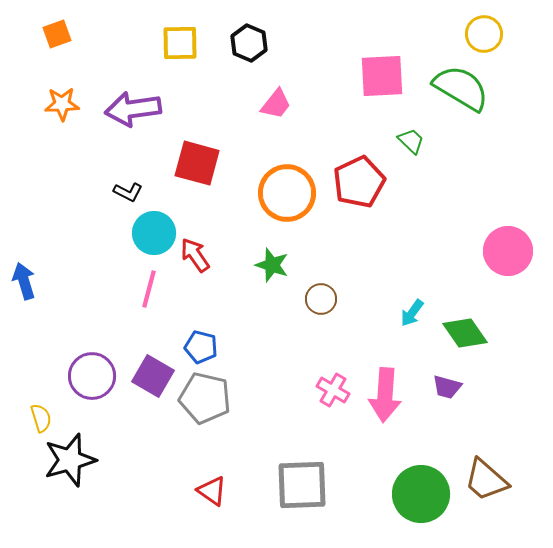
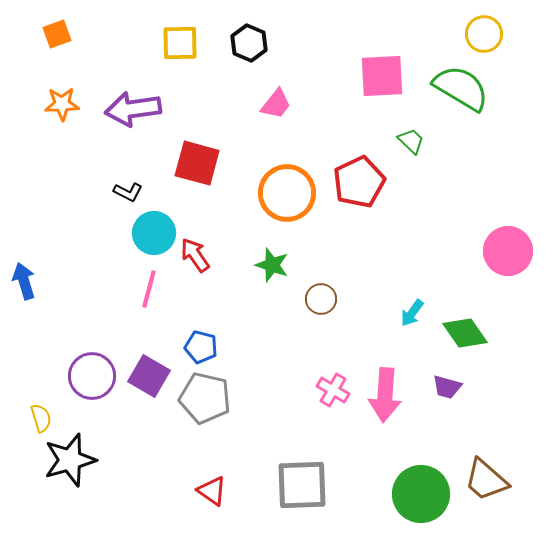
purple square: moved 4 px left
